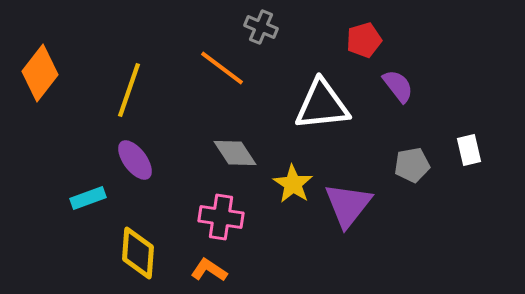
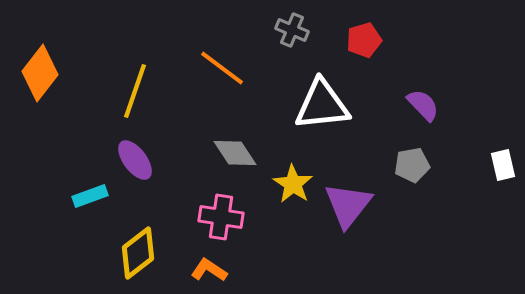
gray cross: moved 31 px right, 3 px down
purple semicircle: moved 25 px right, 19 px down; rotated 6 degrees counterclockwise
yellow line: moved 6 px right, 1 px down
white rectangle: moved 34 px right, 15 px down
cyan rectangle: moved 2 px right, 2 px up
yellow diamond: rotated 48 degrees clockwise
